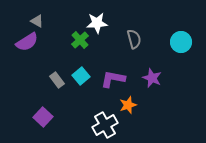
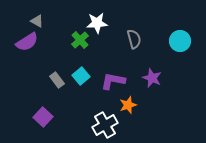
cyan circle: moved 1 px left, 1 px up
purple L-shape: moved 2 px down
